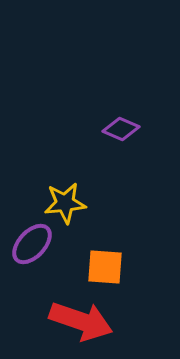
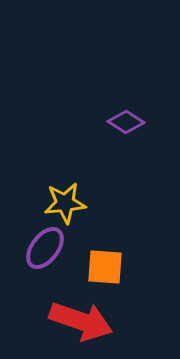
purple diamond: moved 5 px right, 7 px up; rotated 9 degrees clockwise
purple ellipse: moved 13 px right, 4 px down; rotated 6 degrees counterclockwise
